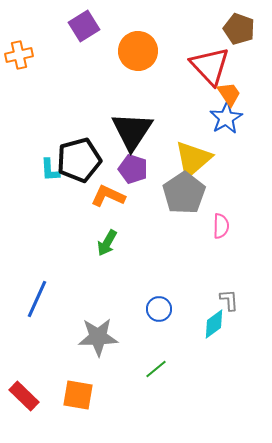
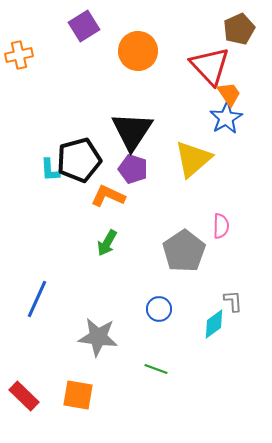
brown pentagon: rotated 28 degrees clockwise
gray pentagon: moved 58 px down
gray L-shape: moved 4 px right, 1 px down
gray star: rotated 9 degrees clockwise
green line: rotated 60 degrees clockwise
